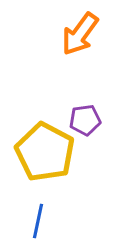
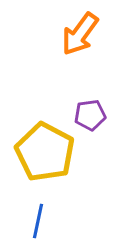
purple pentagon: moved 5 px right, 5 px up
